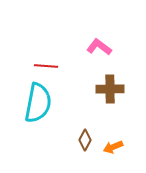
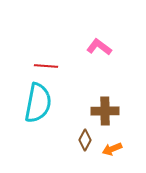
brown cross: moved 5 px left, 22 px down
orange arrow: moved 1 px left, 2 px down
